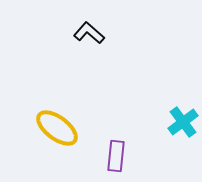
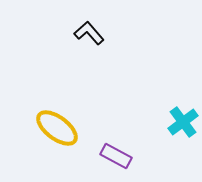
black L-shape: rotated 8 degrees clockwise
purple rectangle: rotated 68 degrees counterclockwise
